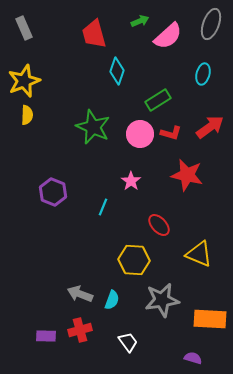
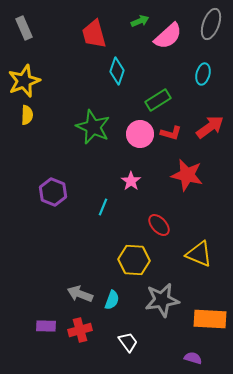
purple rectangle: moved 10 px up
